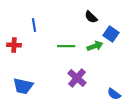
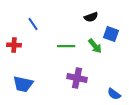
black semicircle: rotated 64 degrees counterclockwise
blue line: moved 1 px left, 1 px up; rotated 24 degrees counterclockwise
blue square: rotated 14 degrees counterclockwise
green arrow: rotated 70 degrees clockwise
purple cross: rotated 30 degrees counterclockwise
blue trapezoid: moved 2 px up
